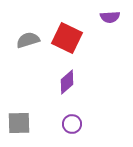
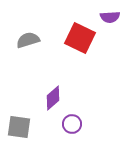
red square: moved 13 px right
purple diamond: moved 14 px left, 16 px down
gray square: moved 4 px down; rotated 10 degrees clockwise
